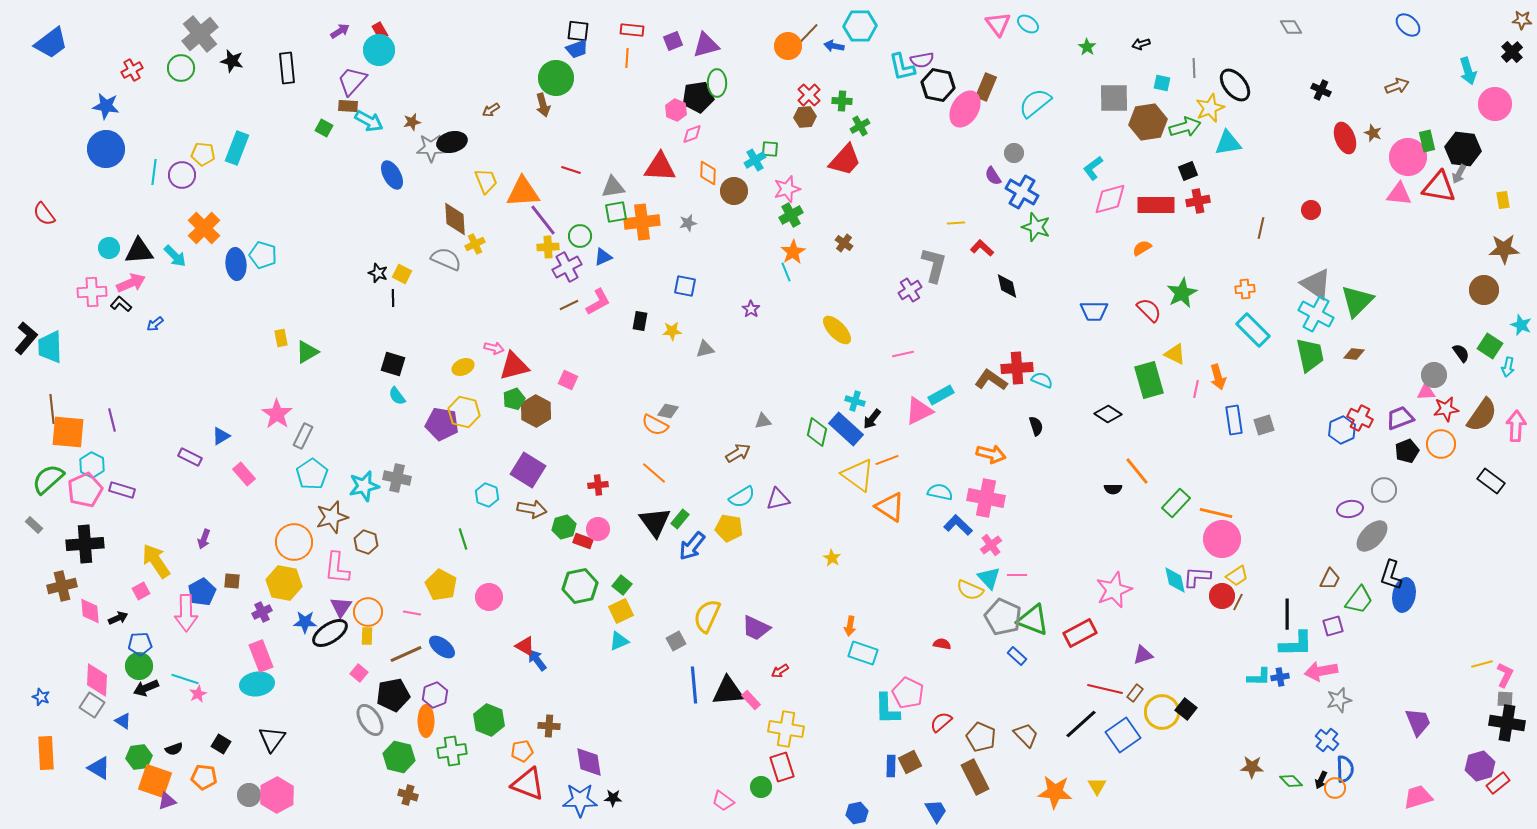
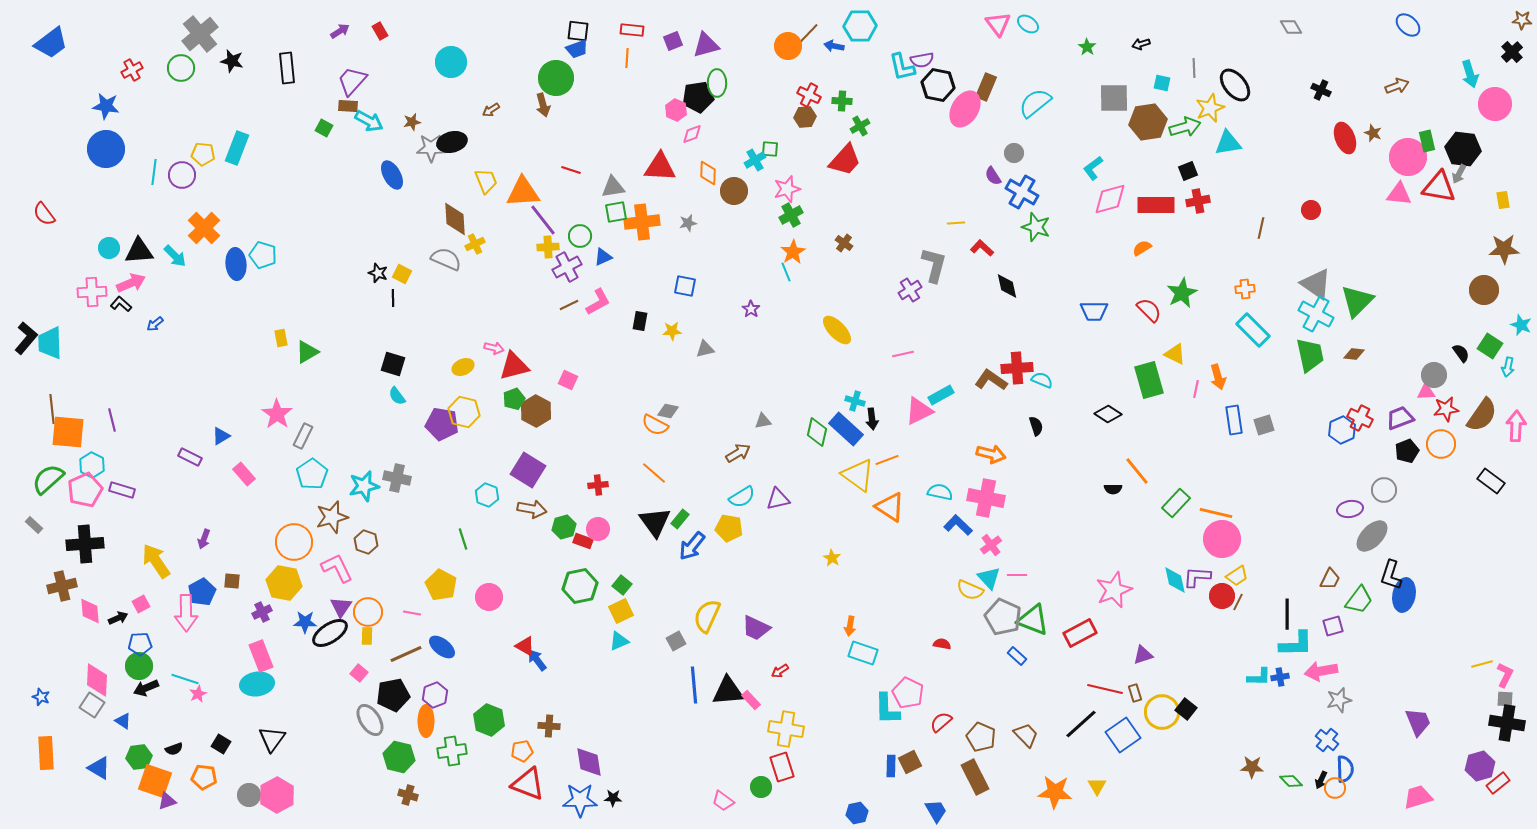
cyan circle at (379, 50): moved 72 px right, 12 px down
cyan arrow at (1468, 71): moved 2 px right, 3 px down
red cross at (809, 95): rotated 20 degrees counterclockwise
cyan trapezoid at (50, 347): moved 4 px up
black arrow at (872, 419): rotated 45 degrees counterclockwise
pink L-shape at (337, 568): rotated 148 degrees clockwise
pink square at (141, 591): moved 13 px down
brown rectangle at (1135, 693): rotated 54 degrees counterclockwise
